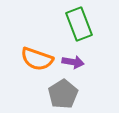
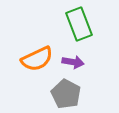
orange semicircle: rotated 44 degrees counterclockwise
gray pentagon: moved 3 px right; rotated 12 degrees counterclockwise
